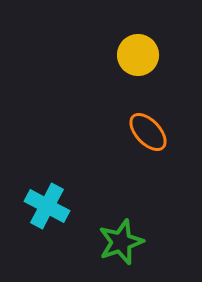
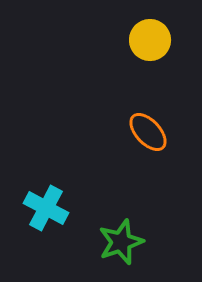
yellow circle: moved 12 px right, 15 px up
cyan cross: moved 1 px left, 2 px down
